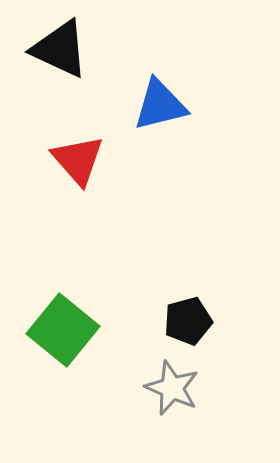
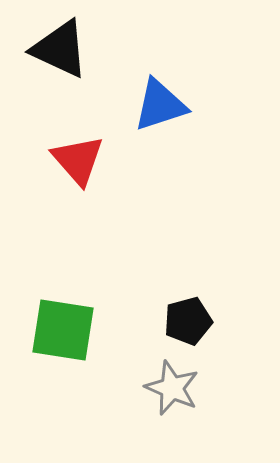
blue triangle: rotated 4 degrees counterclockwise
green square: rotated 30 degrees counterclockwise
